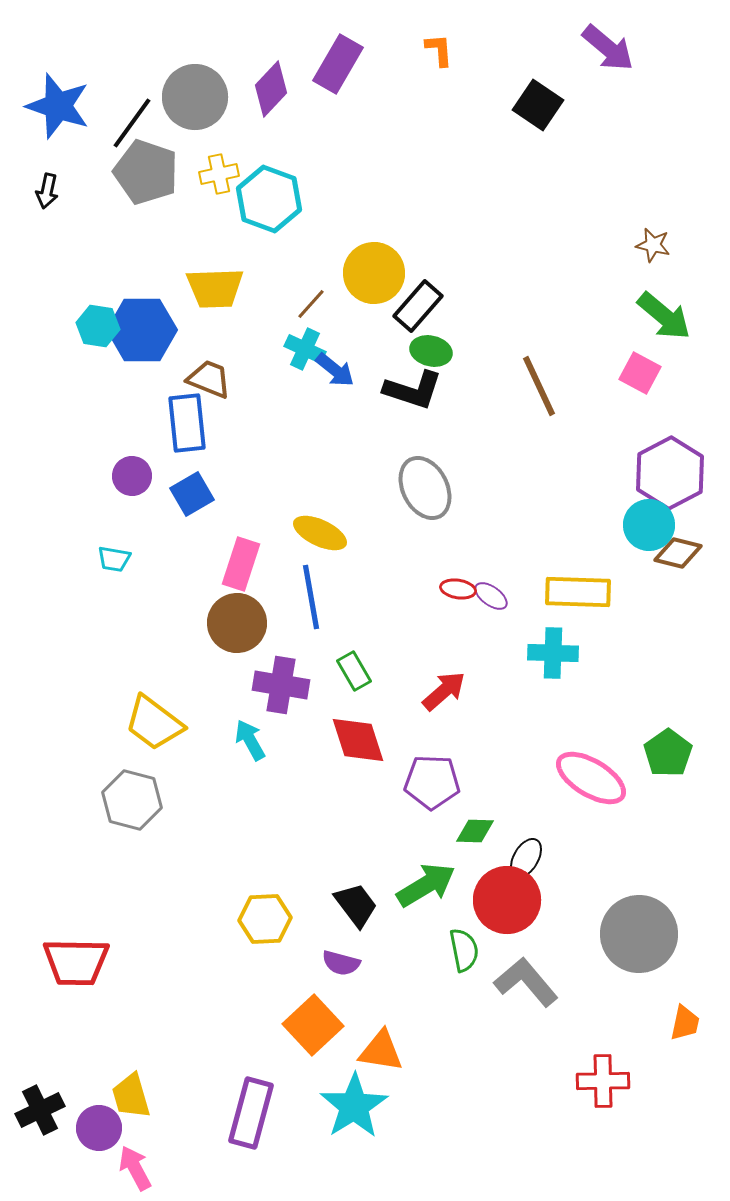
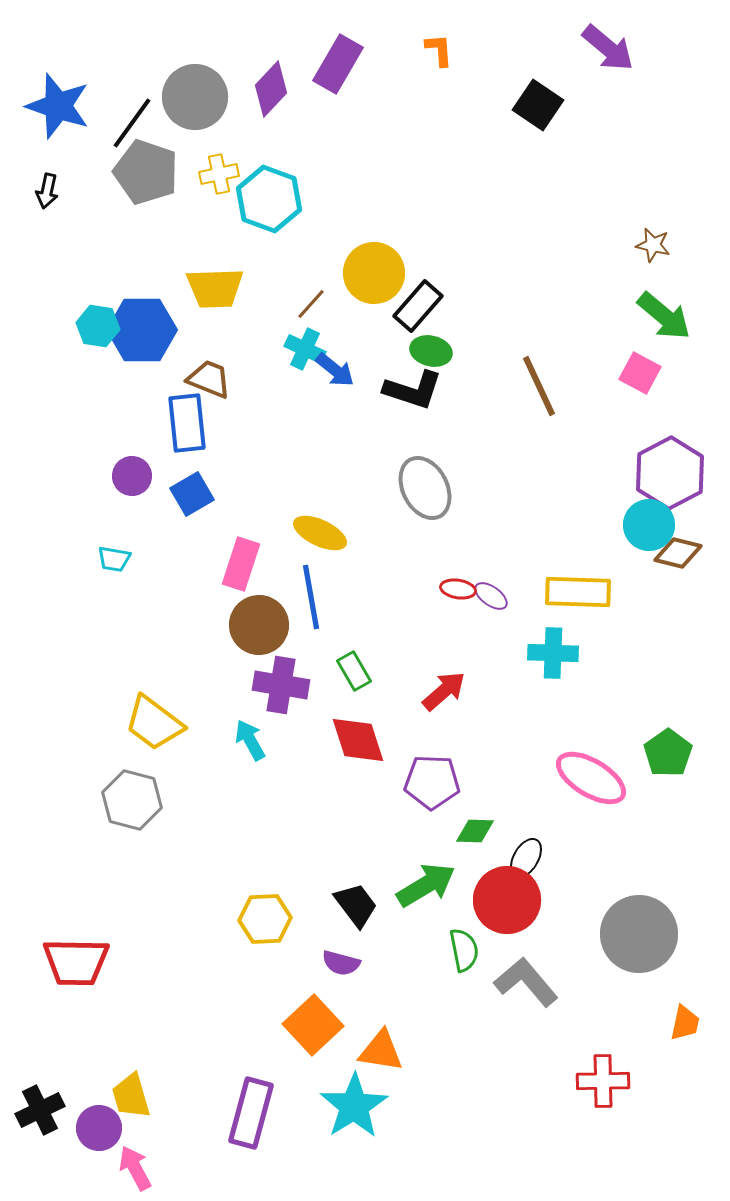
brown circle at (237, 623): moved 22 px right, 2 px down
